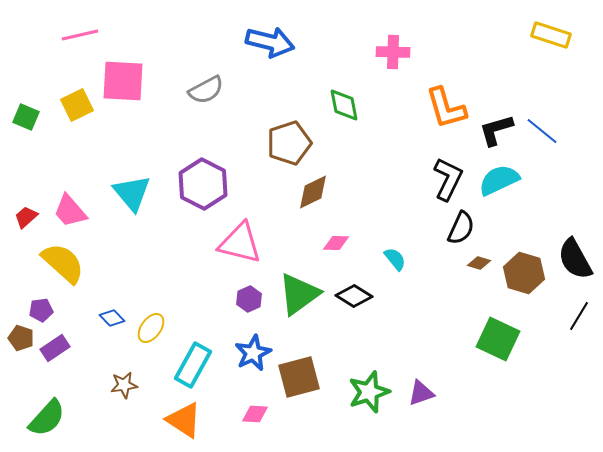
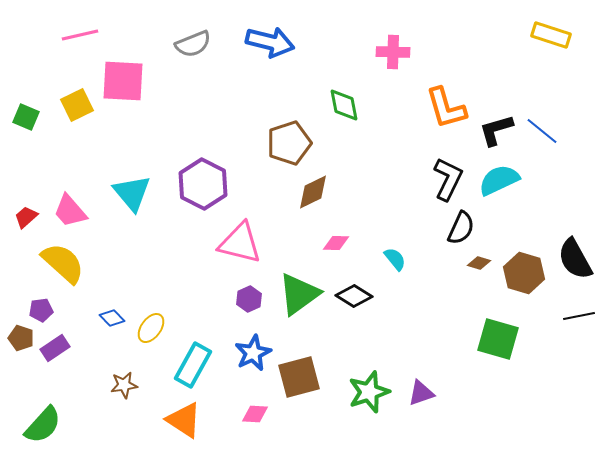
gray semicircle at (206, 90): moved 13 px left, 46 px up; rotated 6 degrees clockwise
black line at (579, 316): rotated 48 degrees clockwise
green square at (498, 339): rotated 9 degrees counterclockwise
green semicircle at (47, 418): moved 4 px left, 7 px down
